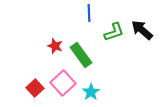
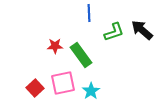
red star: rotated 21 degrees counterclockwise
pink square: rotated 30 degrees clockwise
cyan star: moved 1 px up
